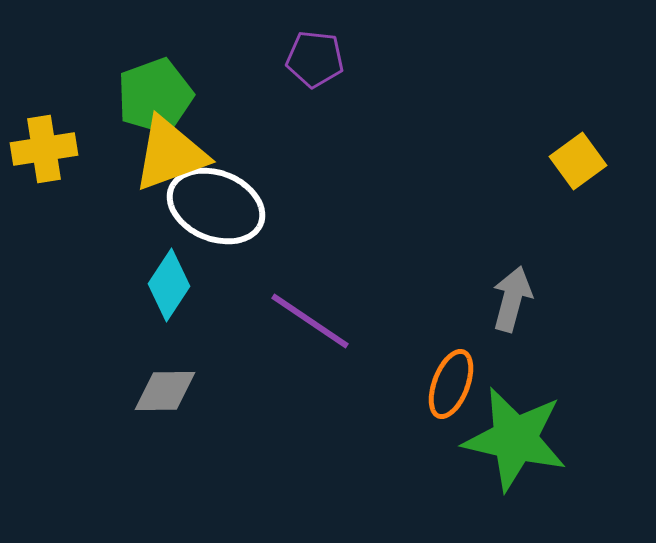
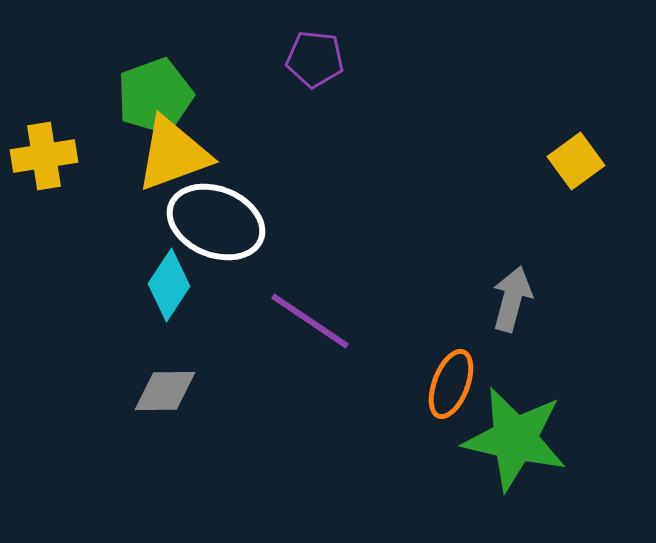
yellow cross: moved 7 px down
yellow triangle: moved 3 px right
yellow square: moved 2 px left
white ellipse: moved 16 px down
